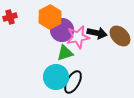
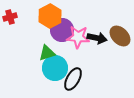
orange hexagon: moved 1 px up
black arrow: moved 5 px down
pink star: rotated 15 degrees clockwise
green triangle: moved 18 px left
cyan circle: moved 1 px left, 9 px up
black ellipse: moved 3 px up
